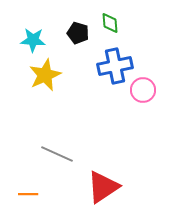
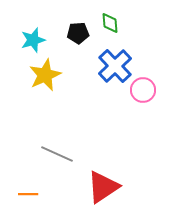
black pentagon: rotated 20 degrees counterclockwise
cyan star: rotated 20 degrees counterclockwise
blue cross: rotated 32 degrees counterclockwise
